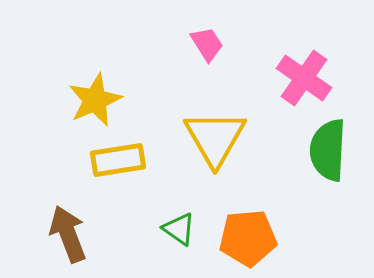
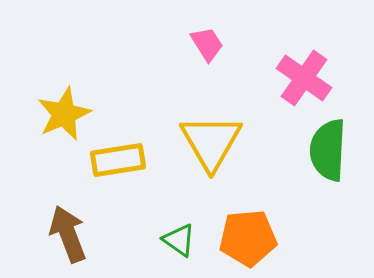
yellow star: moved 31 px left, 14 px down
yellow triangle: moved 4 px left, 4 px down
green triangle: moved 11 px down
